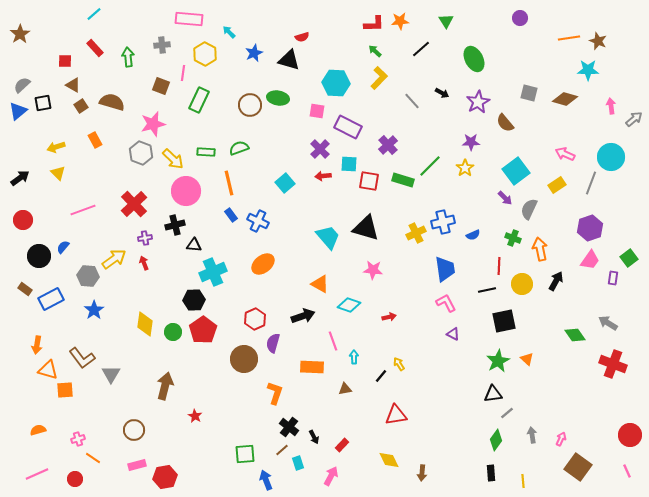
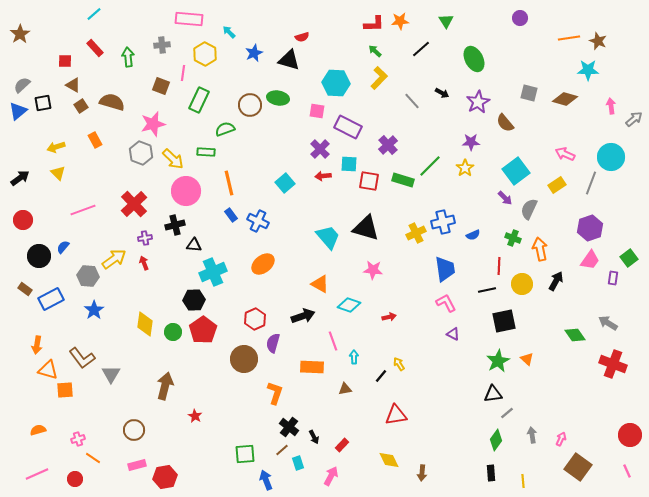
green semicircle at (239, 148): moved 14 px left, 19 px up
